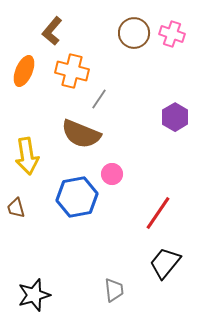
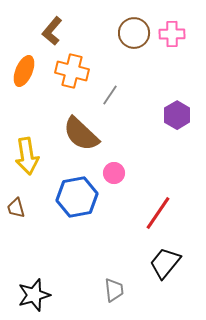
pink cross: rotated 20 degrees counterclockwise
gray line: moved 11 px right, 4 px up
purple hexagon: moved 2 px right, 2 px up
brown semicircle: rotated 21 degrees clockwise
pink circle: moved 2 px right, 1 px up
